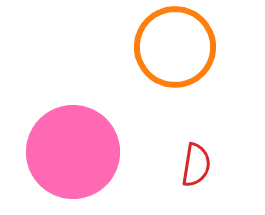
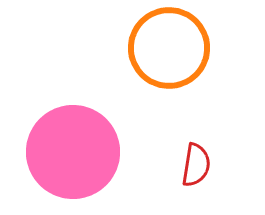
orange circle: moved 6 px left, 1 px down
